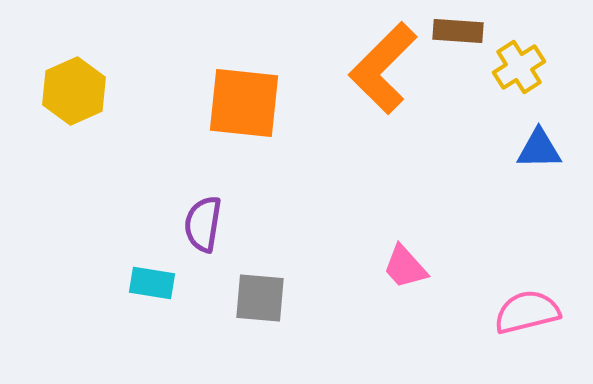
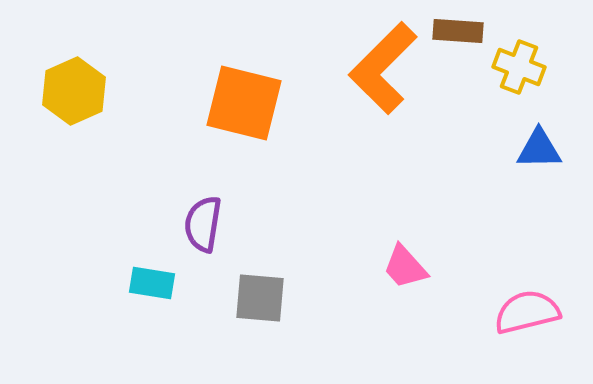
yellow cross: rotated 36 degrees counterclockwise
orange square: rotated 8 degrees clockwise
